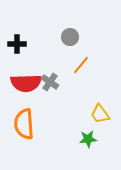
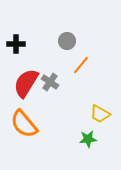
gray circle: moved 3 px left, 4 px down
black cross: moved 1 px left
red semicircle: rotated 124 degrees clockwise
yellow trapezoid: rotated 25 degrees counterclockwise
orange semicircle: rotated 36 degrees counterclockwise
